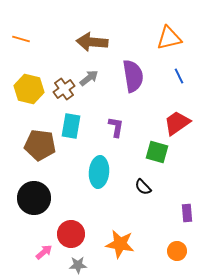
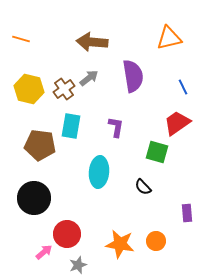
blue line: moved 4 px right, 11 px down
red circle: moved 4 px left
orange circle: moved 21 px left, 10 px up
gray star: rotated 18 degrees counterclockwise
